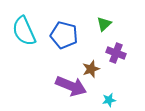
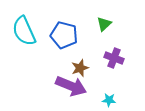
purple cross: moved 2 px left, 5 px down
brown star: moved 11 px left, 1 px up
cyan star: rotated 16 degrees clockwise
